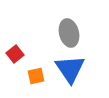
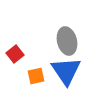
gray ellipse: moved 2 px left, 8 px down
blue triangle: moved 4 px left, 2 px down
